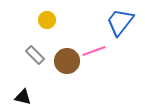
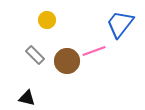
blue trapezoid: moved 2 px down
black triangle: moved 4 px right, 1 px down
